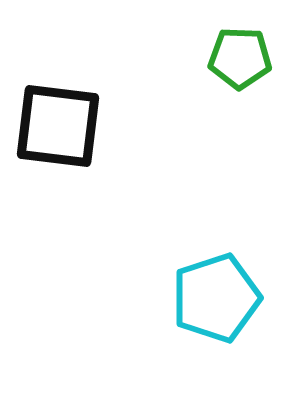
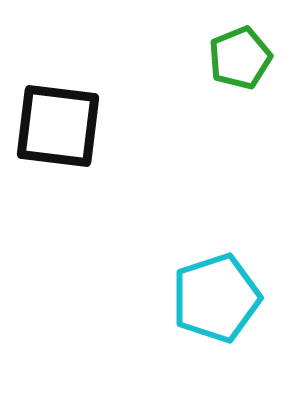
green pentagon: rotated 24 degrees counterclockwise
